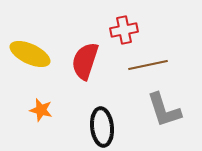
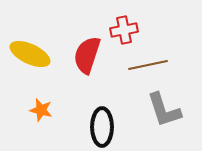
red semicircle: moved 2 px right, 6 px up
black ellipse: rotated 6 degrees clockwise
